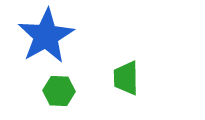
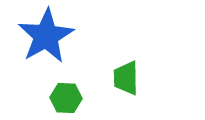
green hexagon: moved 7 px right, 7 px down
